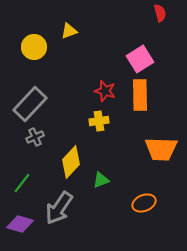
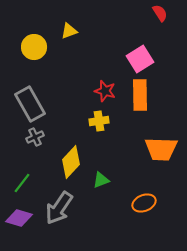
red semicircle: rotated 18 degrees counterclockwise
gray rectangle: rotated 72 degrees counterclockwise
purple diamond: moved 1 px left, 6 px up
